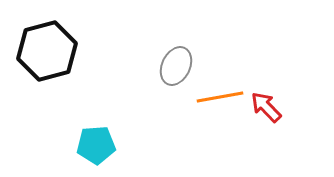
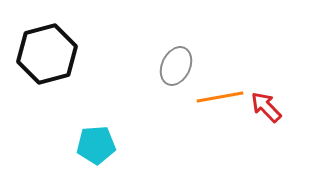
black hexagon: moved 3 px down
